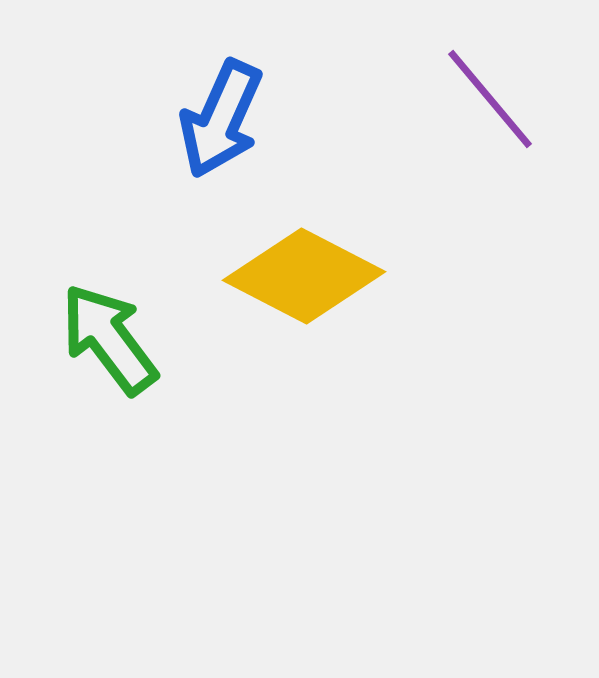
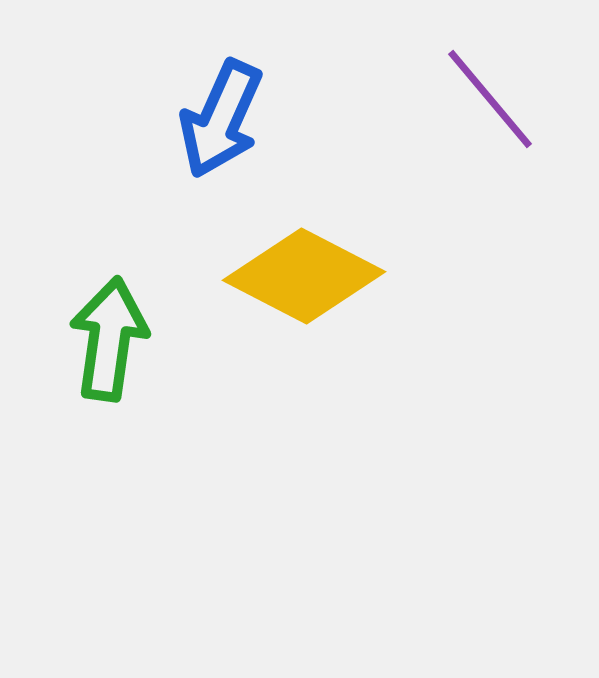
green arrow: rotated 45 degrees clockwise
